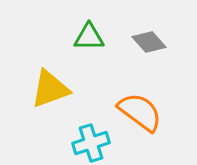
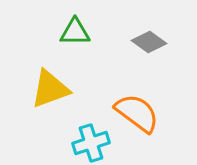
green triangle: moved 14 px left, 5 px up
gray diamond: rotated 12 degrees counterclockwise
orange semicircle: moved 3 px left, 1 px down
